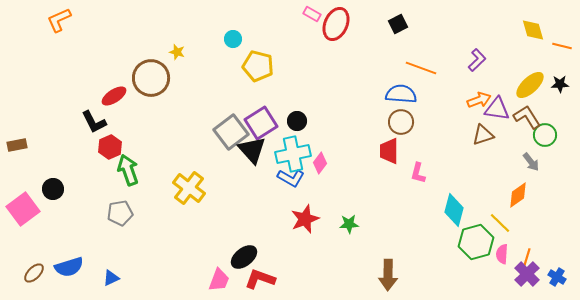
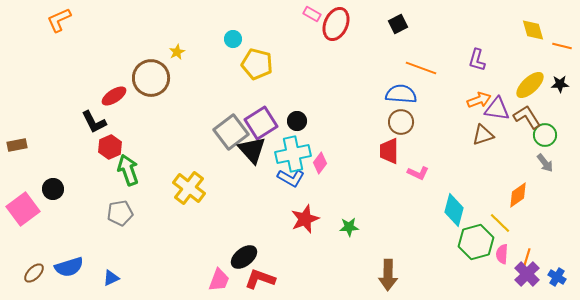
yellow star at (177, 52): rotated 28 degrees clockwise
purple L-shape at (477, 60): rotated 150 degrees clockwise
yellow pentagon at (258, 66): moved 1 px left, 2 px up
gray arrow at (531, 162): moved 14 px right, 1 px down
pink L-shape at (418, 173): rotated 80 degrees counterclockwise
green star at (349, 224): moved 3 px down
